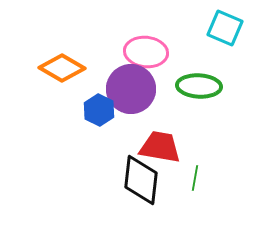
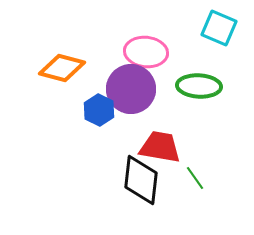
cyan square: moved 6 px left
orange diamond: rotated 15 degrees counterclockwise
green line: rotated 45 degrees counterclockwise
